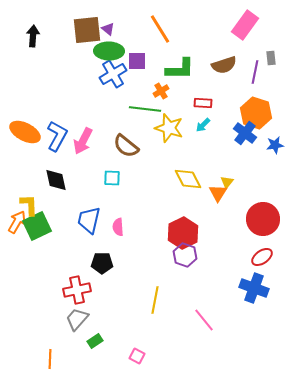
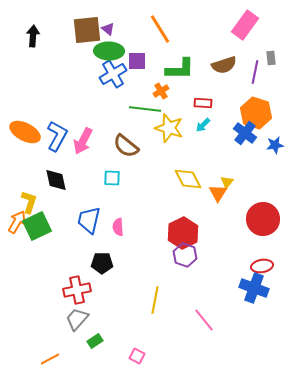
yellow L-shape at (29, 205): moved 3 px up; rotated 20 degrees clockwise
red ellipse at (262, 257): moved 9 px down; rotated 25 degrees clockwise
orange line at (50, 359): rotated 60 degrees clockwise
